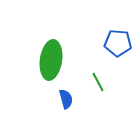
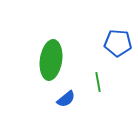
green line: rotated 18 degrees clockwise
blue semicircle: rotated 66 degrees clockwise
